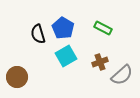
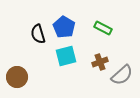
blue pentagon: moved 1 px right, 1 px up
cyan square: rotated 15 degrees clockwise
